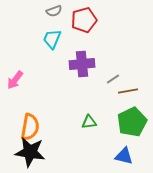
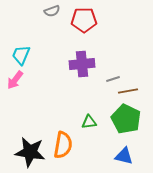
gray semicircle: moved 2 px left
red pentagon: rotated 15 degrees clockwise
cyan trapezoid: moved 31 px left, 16 px down
gray line: rotated 16 degrees clockwise
green pentagon: moved 6 px left, 3 px up; rotated 20 degrees counterclockwise
orange semicircle: moved 33 px right, 18 px down
